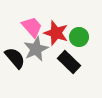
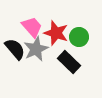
black semicircle: moved 9 px up
